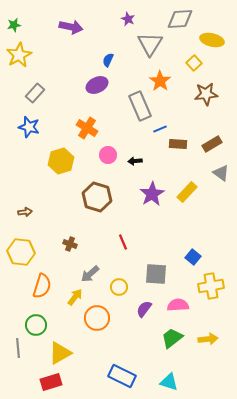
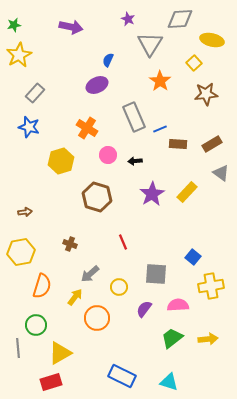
gray rectangle at (140, 106): moved 6 px left, 11 px down
yellow hexagon at (21, 252): rotated 16 degrees counterclockwise
